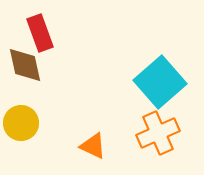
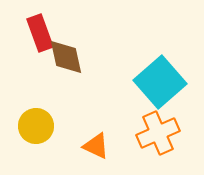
brown diamond: moved 41 px right, 8 px up
yellow circle: moved 15 px right, 3 px down
orange triangle: moved 3 px right
